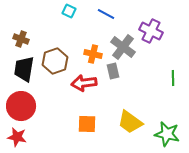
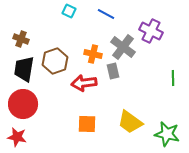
red circle: moved 2 px right, 2 px up
